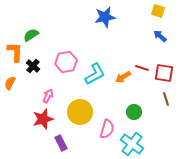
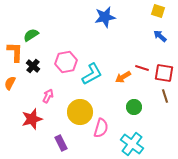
cyan L-shape: moved 3 px left
brown line: moved 1 px left, 3 px up
green circle: moved 5 px up
red star: moved 11 px left
pink semicircle: moved 6 px left, 1 px up
